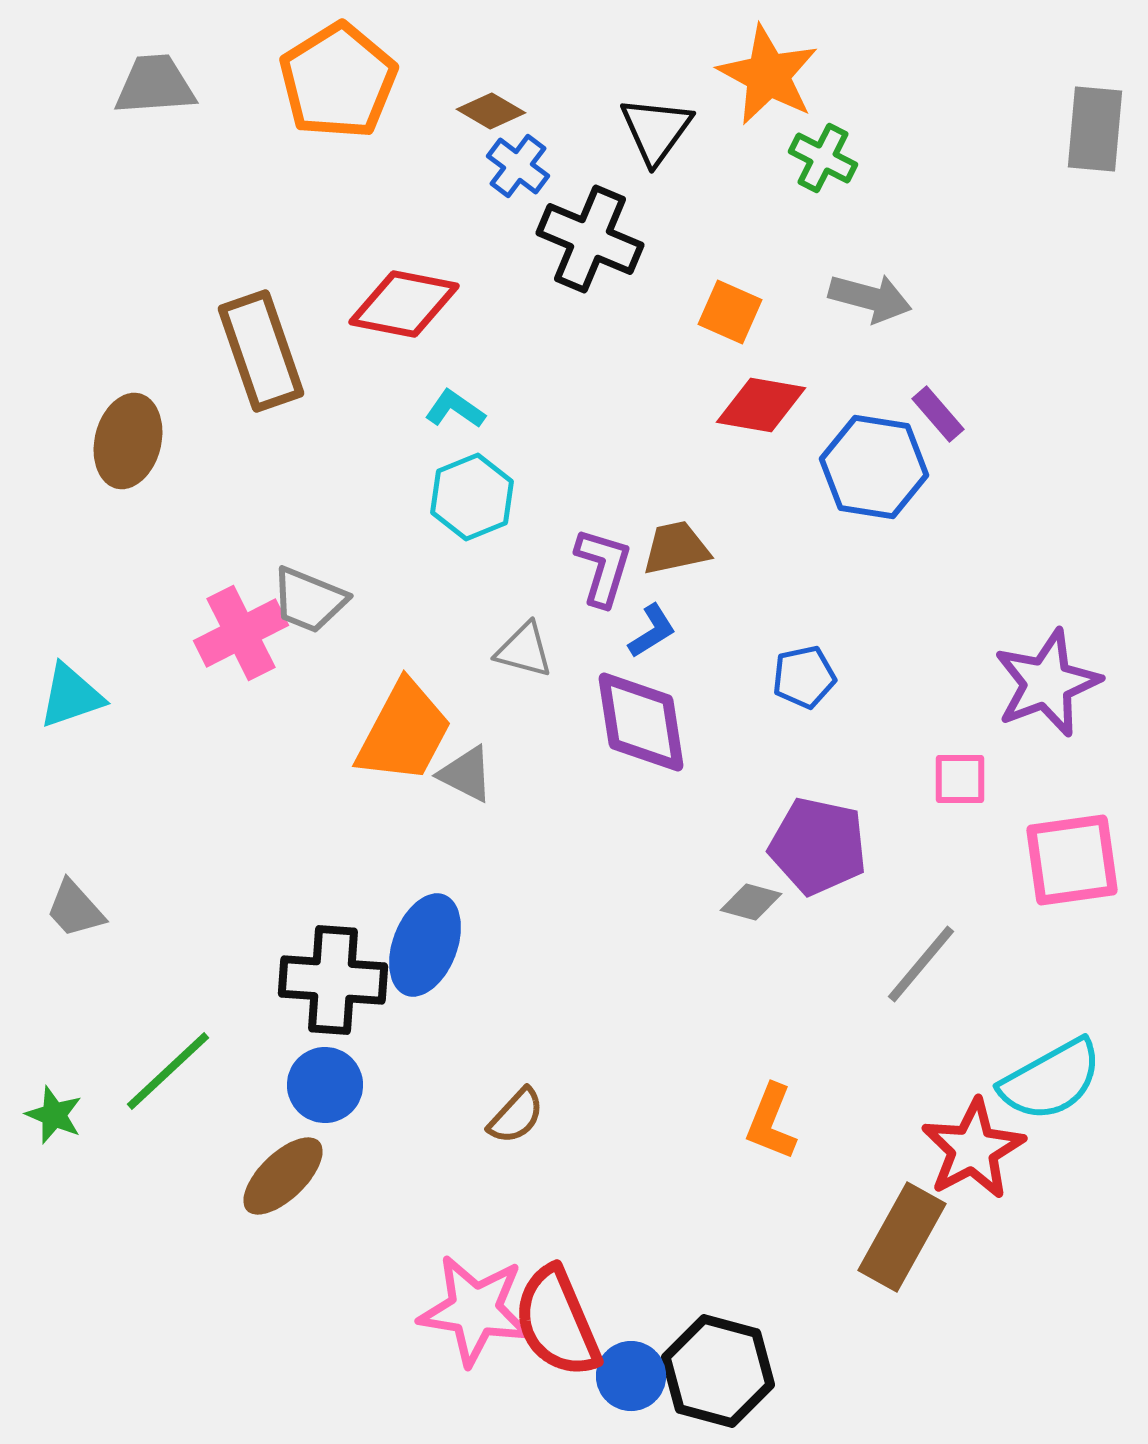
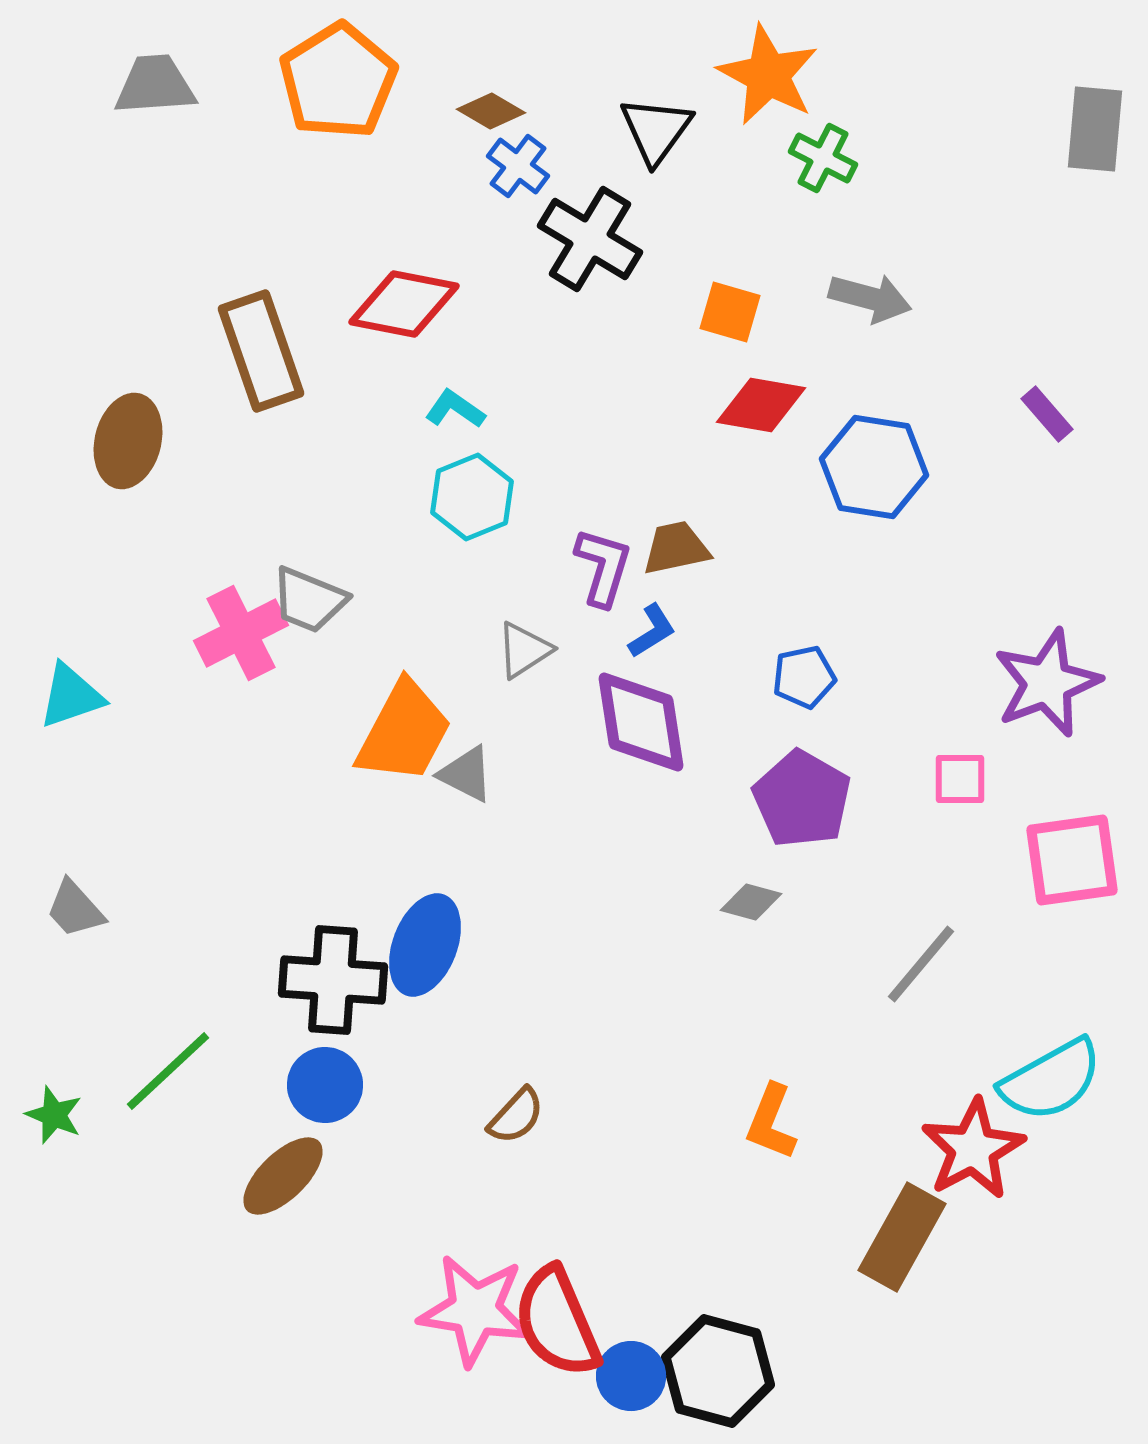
black cross at (590, 239): rotated 8 degrees clockwise
orange square at (730, 312): rotated 8 degrees counterclockwise
purple rectangle at (938, 414): moved 109 px right
gray triangle at (524, 650): rotated 48 degrees counterclockwise
purple pentagon at (818, 846): moved 16 px left, 47 px up; rotated 18 degrees clockwise
